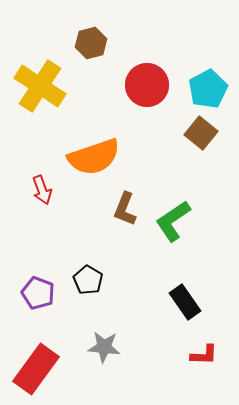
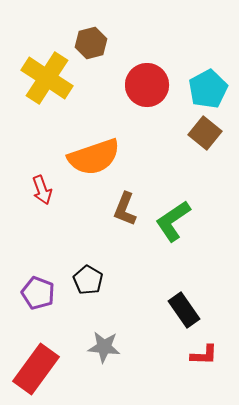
yellow cross: moved 7 px right, 8 px up
brown square: moved 4 px right
black rectangle: moved 1 px left, 8 px down
